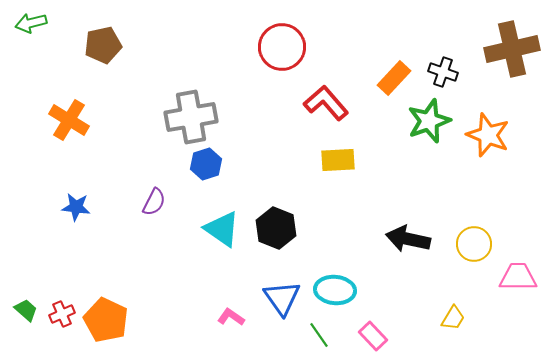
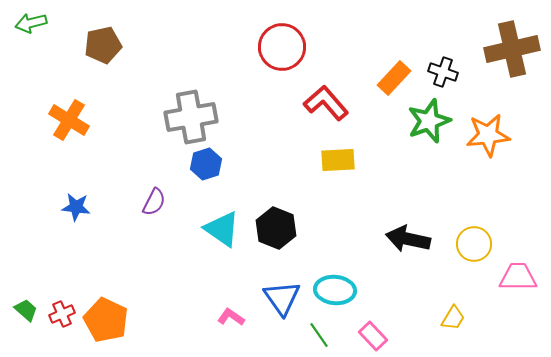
orange star: rotated 27 degrees counterclockwise
